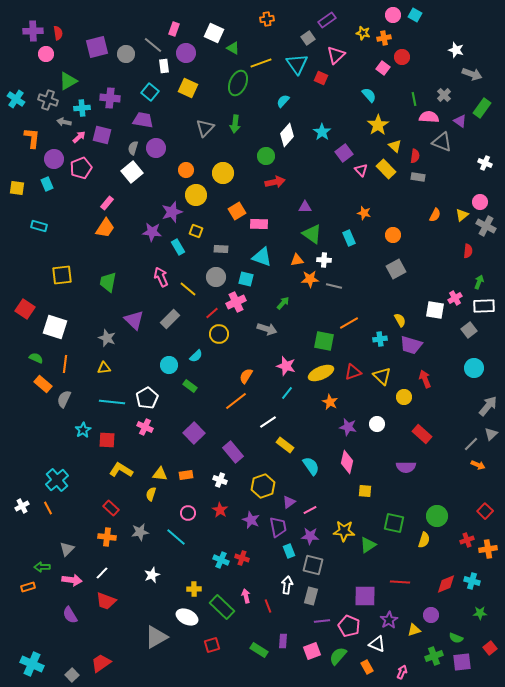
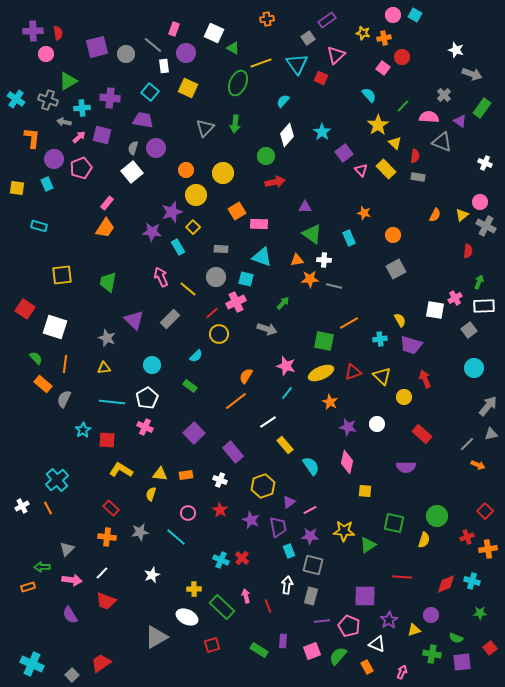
green line at (414, 99): moved 11 px left, 7 px down; rotated 56 degrees clockwise
yellow triangle at (395, 146): moved 3 px up
yellow square at (196, 231): moved 3 px left, 4 px up; rotated 24 degrees clockwise
green semicircle at (36, 358): rotated 24 degrees clockwise
cyan circle at (169, 365): moved 17 px left
gray triangle at (491, 434): rotated 32 degrees clockwise
gray line at (471, 444): moved 4 px left
yellow rectangle at (285, 445): rotated 12 degrees clockwise
red cross at (467, 540): moved 3 px up
red cross at (242, 558): rotated 24 degrees clockwise
red line at (400, 582): moved 2 px right, 5 px up
green cross at (434, 656): moved 2 px left, 2 px up; rotated 30 degrees clockwise
